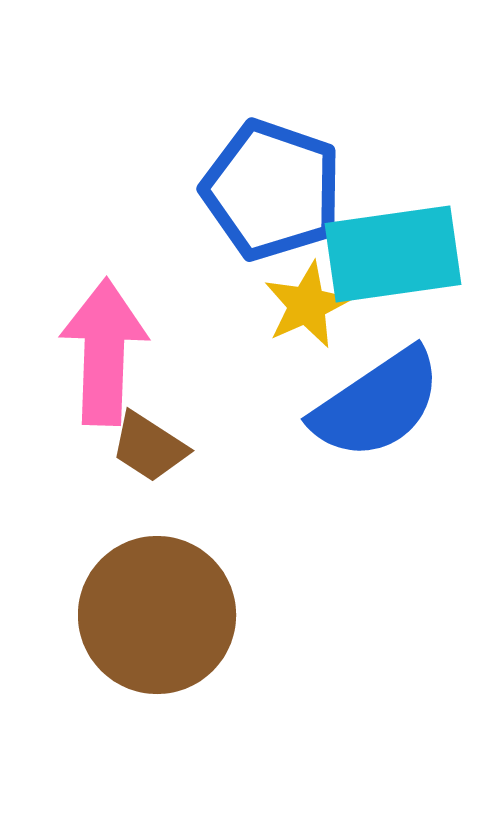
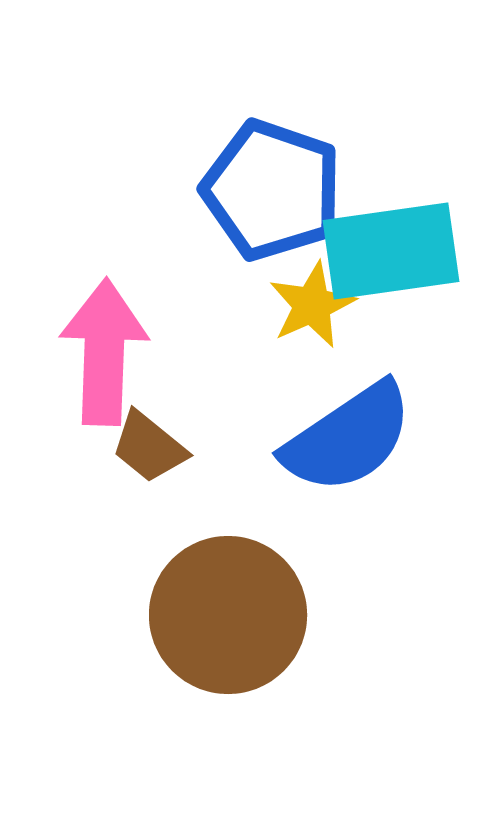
cyan rectangle: moved 2 px left, 3 px up
yellow star: moved 5 px right
blue semicircle: moved 29 px left, 34 px down
brown trapezoid: rotated 6 degrees clockwise
brown circle: moved 71 px right
